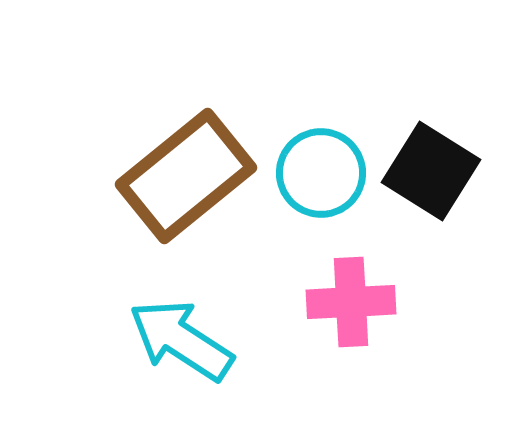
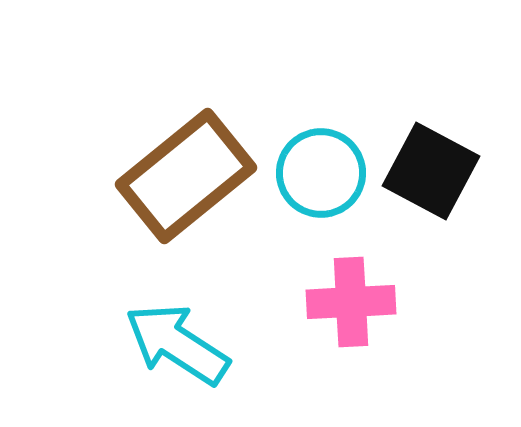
black square: rotated 4 degrees counterclockwise
cyan arrow: moved 4 px left, 4 px down
